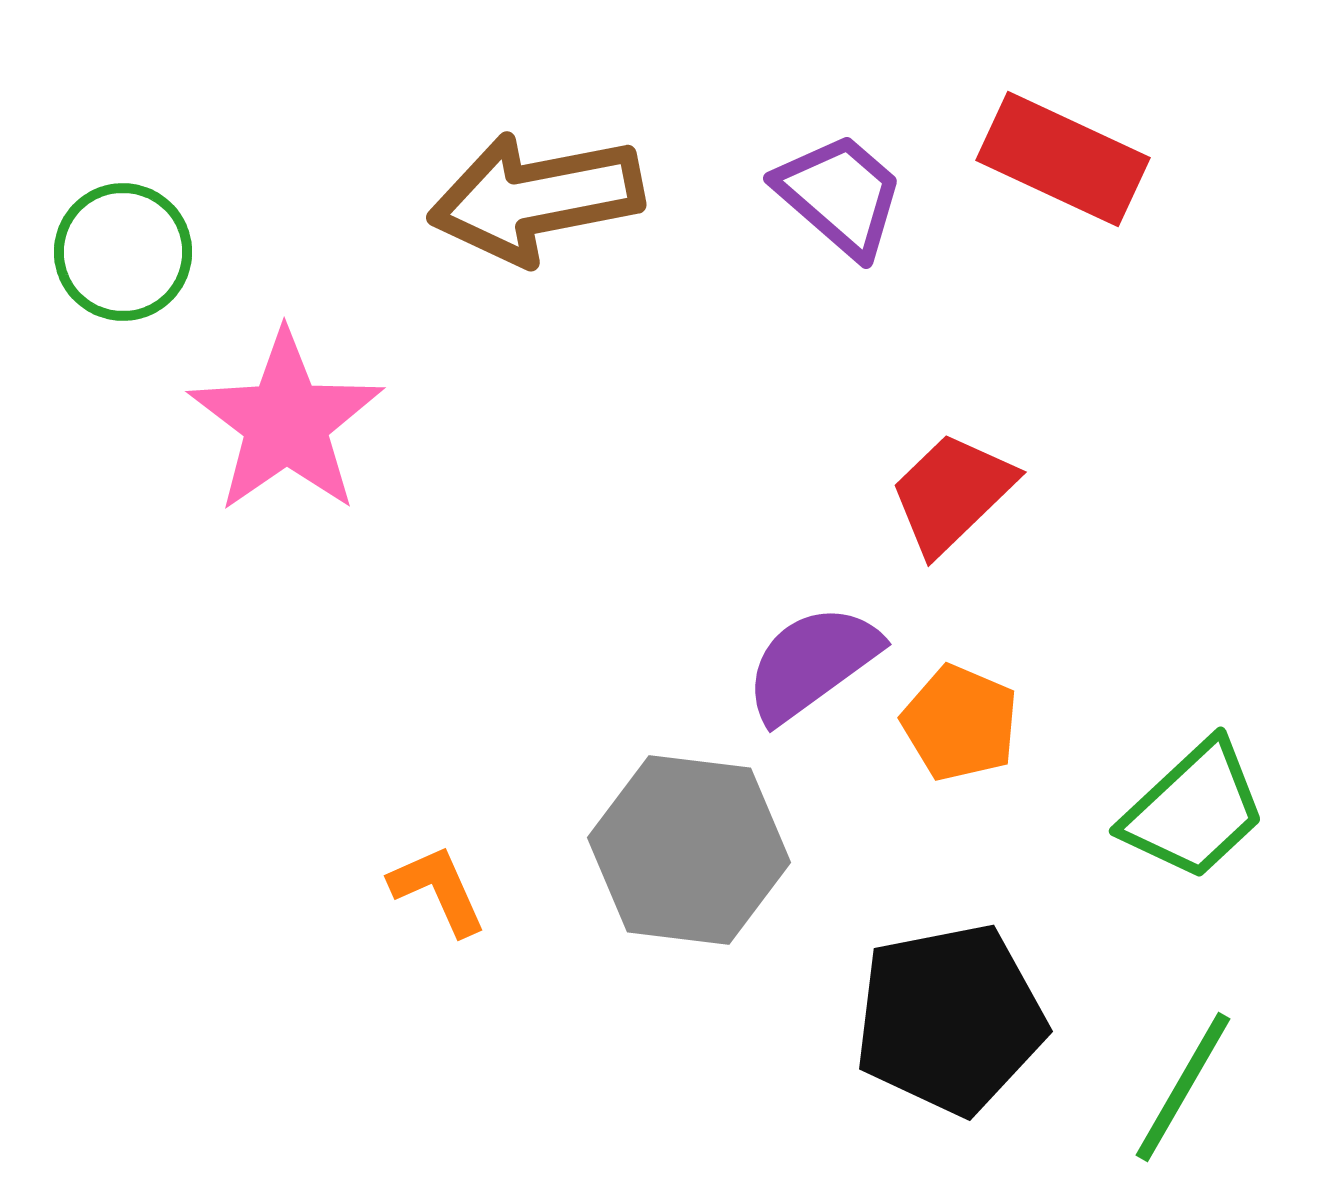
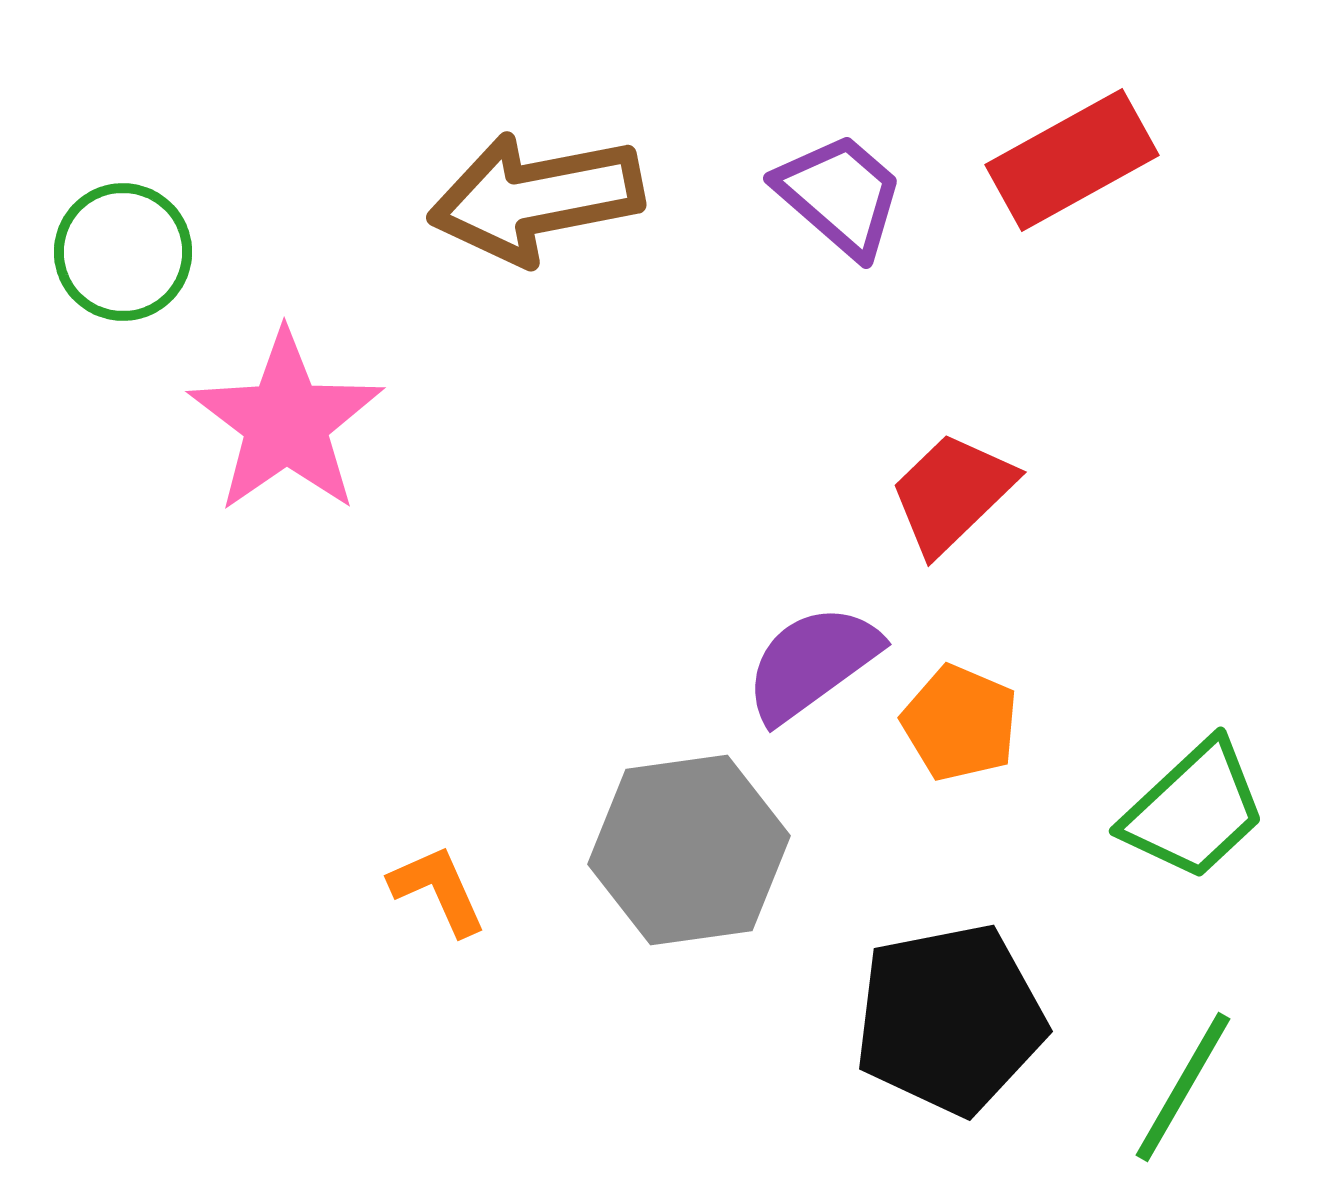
red rectangle: moved 9 px right, 1 px down; rotated 54 degrees counterclockwise
gray hexagon: rotated 15 degrees counterclockwise
